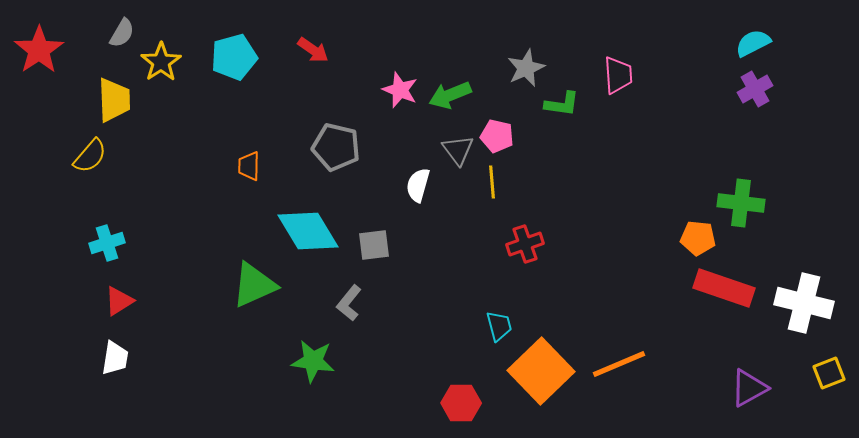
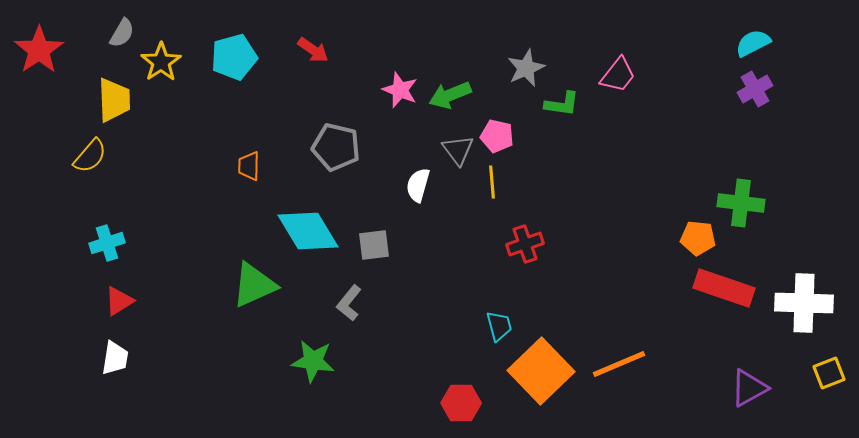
pink trapezoid: rotated 42 degrees clockwise
white cross: rotated 12 degrees counterclockwise
